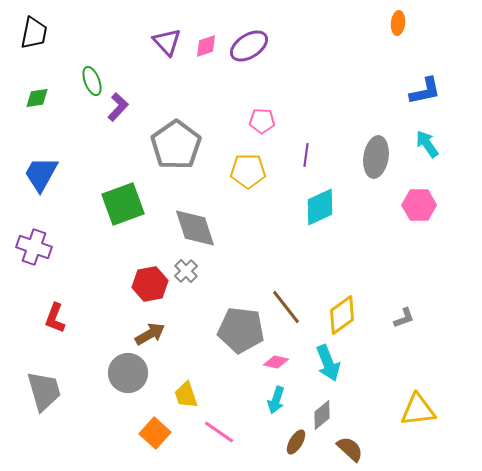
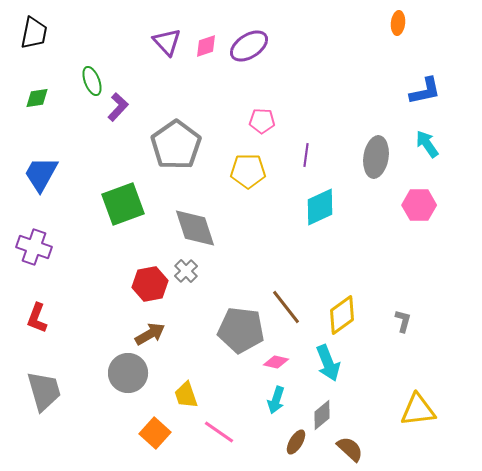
red L-shape at (55, 318): moved 18 px left
gray L-shape at (404, 318): moved 1 px left, 3 px down; rotated 55 degrees counterclockwise
